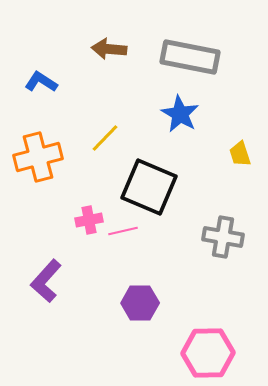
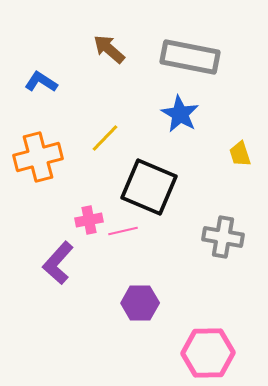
brown arrow: rotated 36 degrees clockwise
purple L-shape: moved 12 px right, 18 px up
